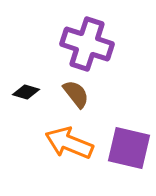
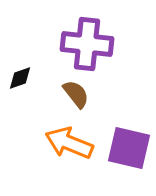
purple cross: rotated 12 degrees counterclockwise
black diamond: moved 6 px left, 14 px up; rotated 36 degrees counterclockwise
